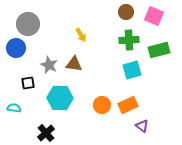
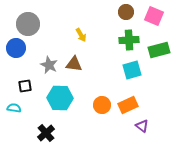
black square: moved 3 px left, 3 px down
